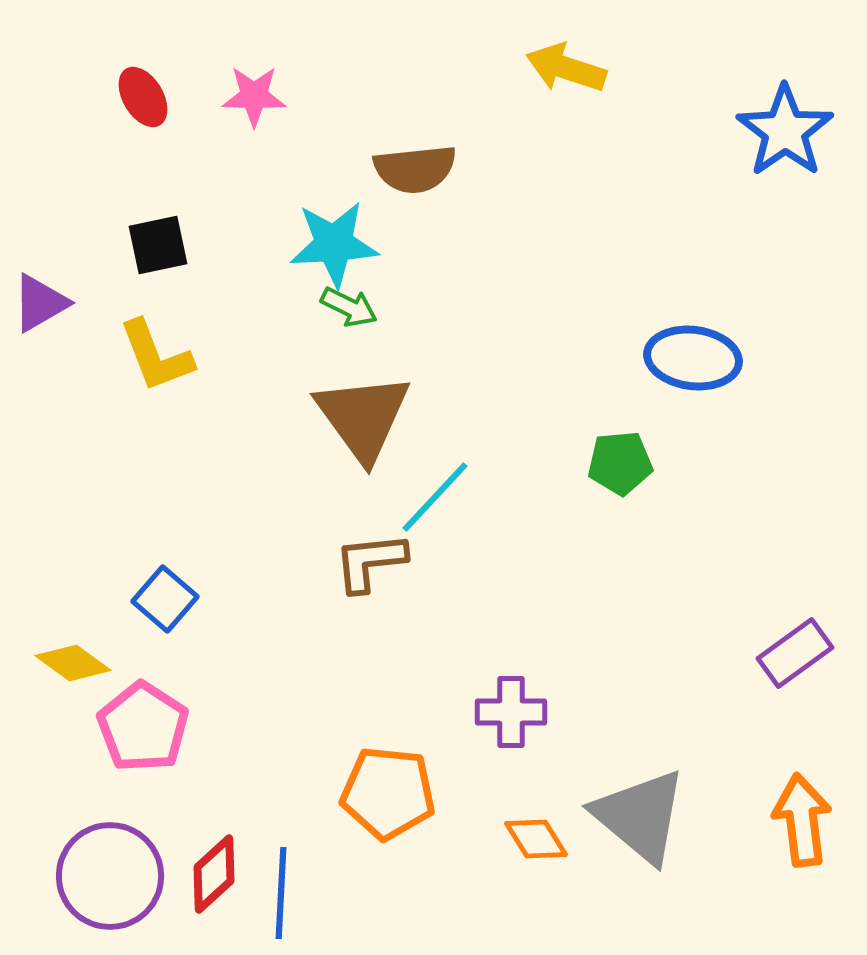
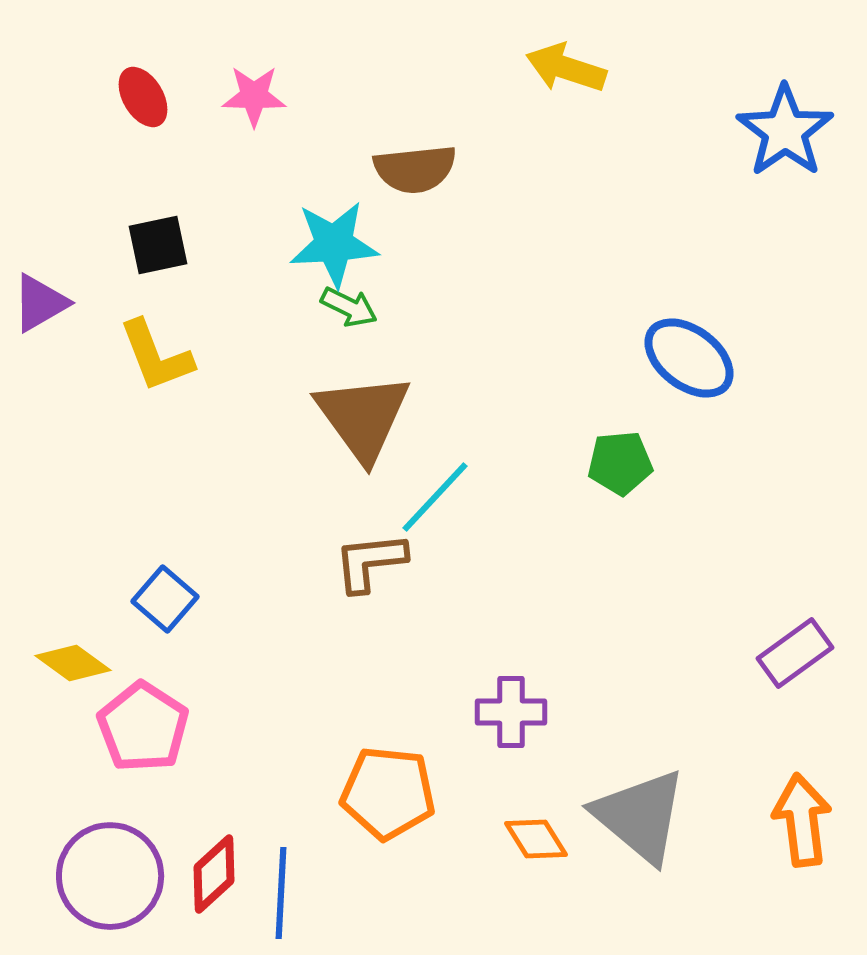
blue ellipse: moved 4 px left; rotated 30 degrees clockwise
